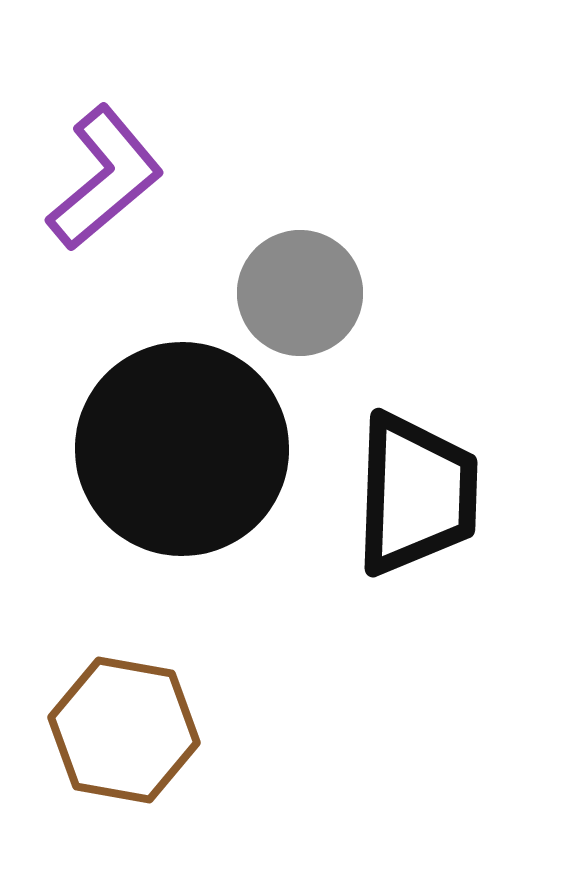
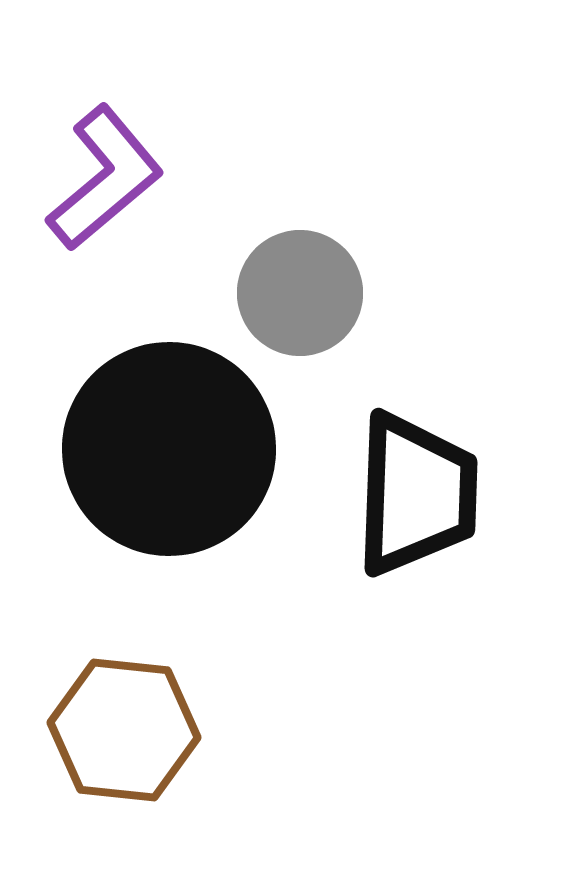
black circle: moved 13 px left
brown hexagon: rotated 4 degrees counterclockwise
